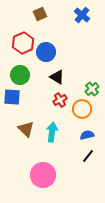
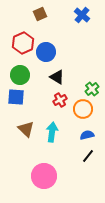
blue square: moved 4 px right
orange circle: moved 1 px right
pink circle: moved 1 px right, 1 px down
